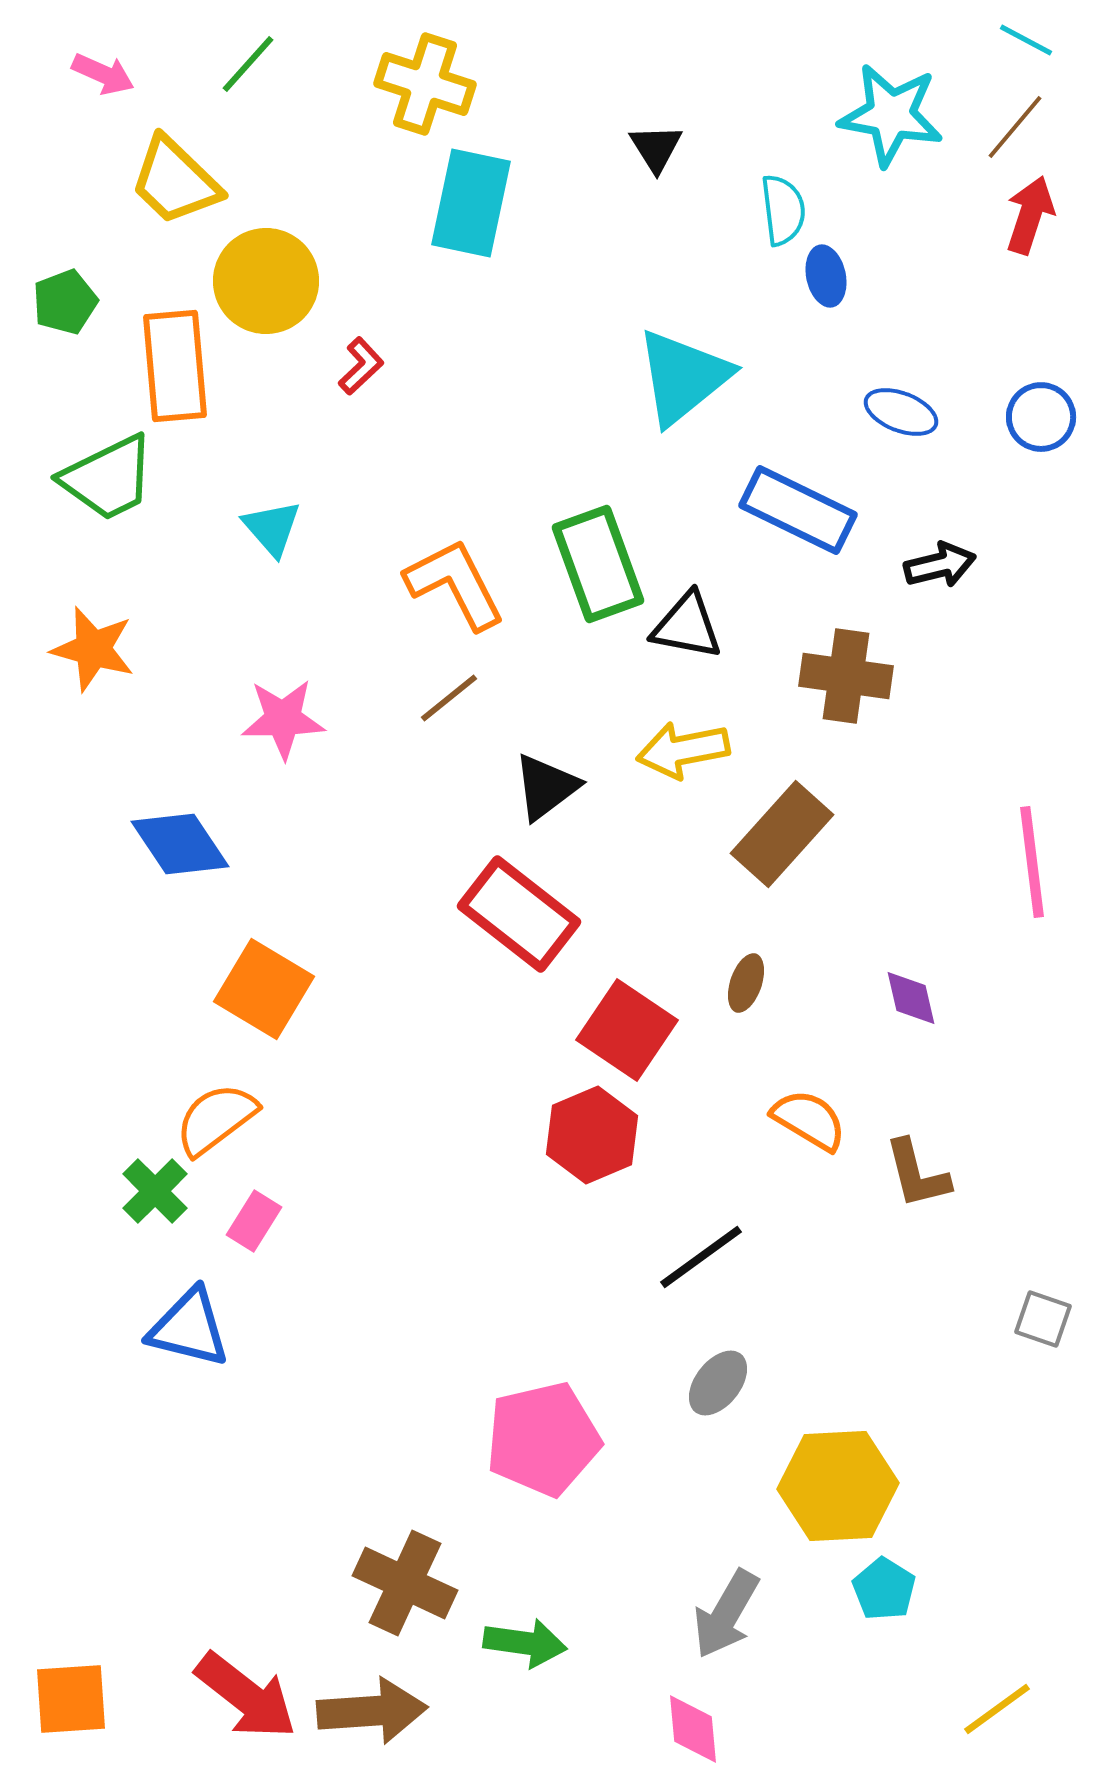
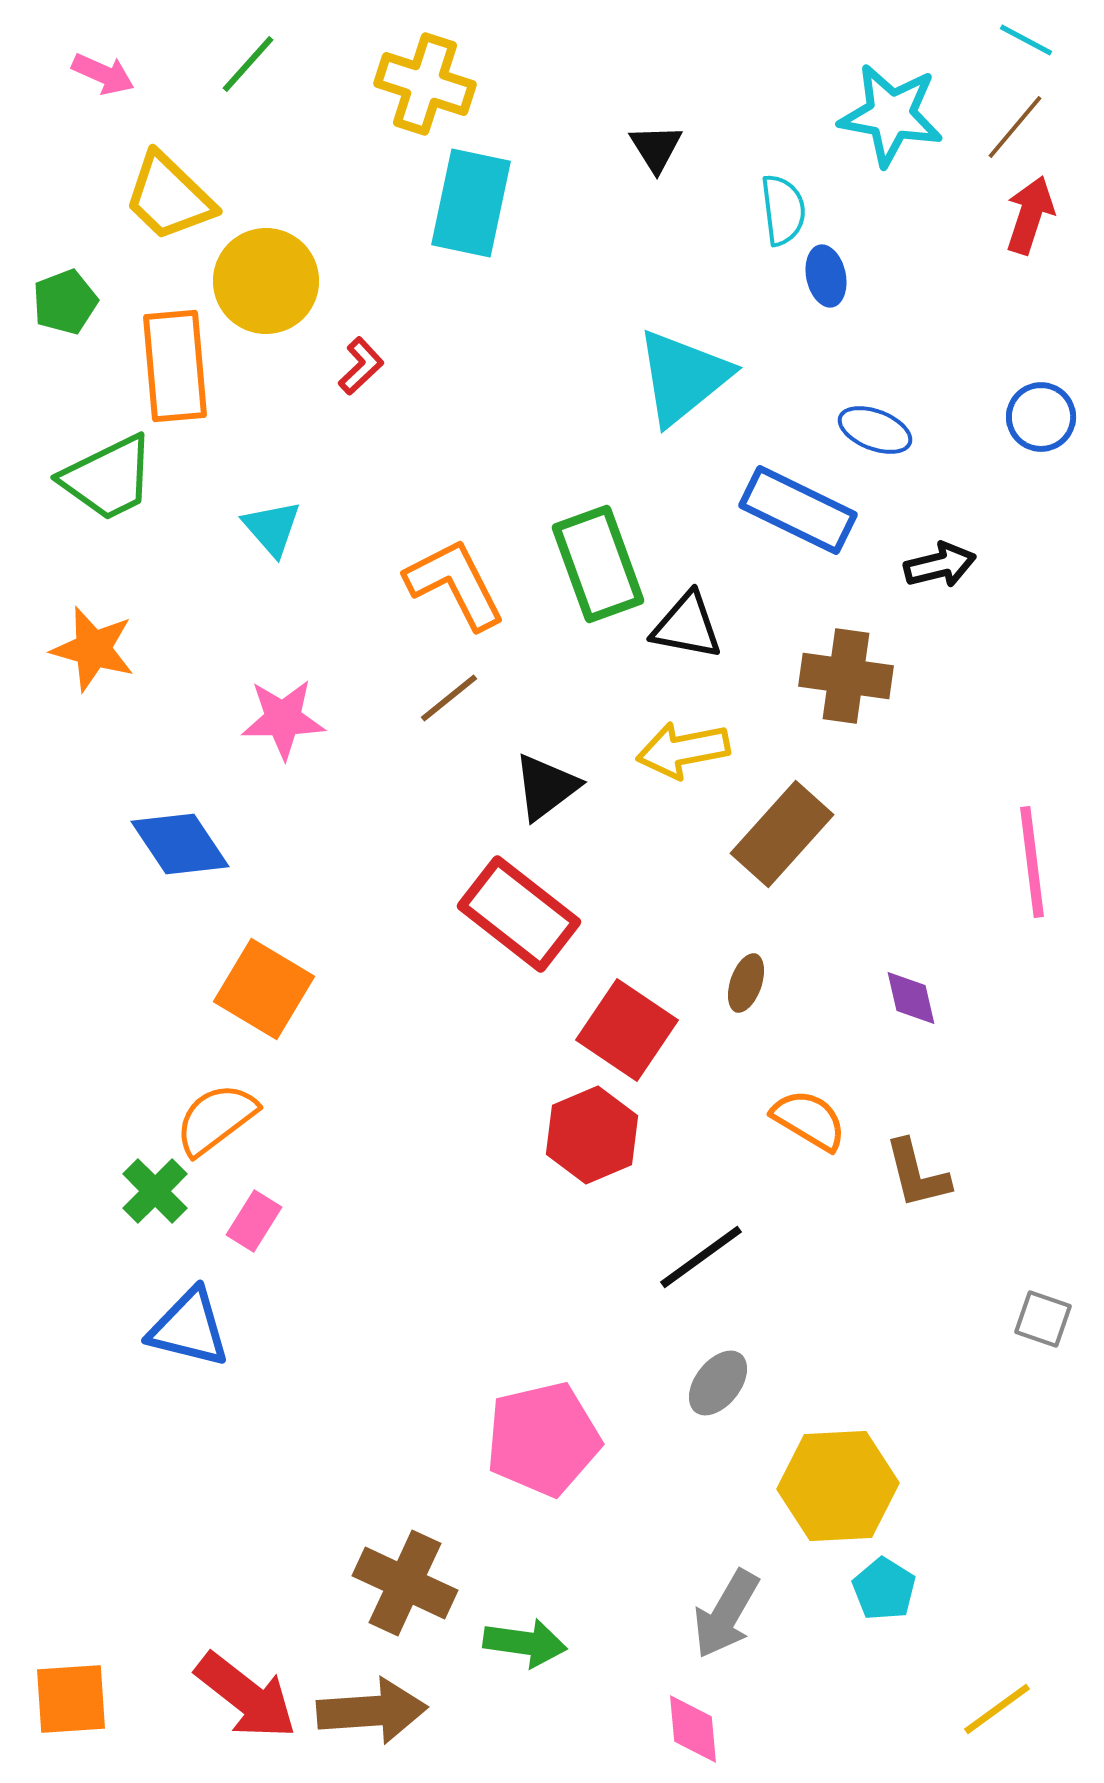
yellow trapezoid at (175, 181): moved 6 px left, 16 px down
blue ellipse at (901, 412): moved 26 px left, 18 px down
